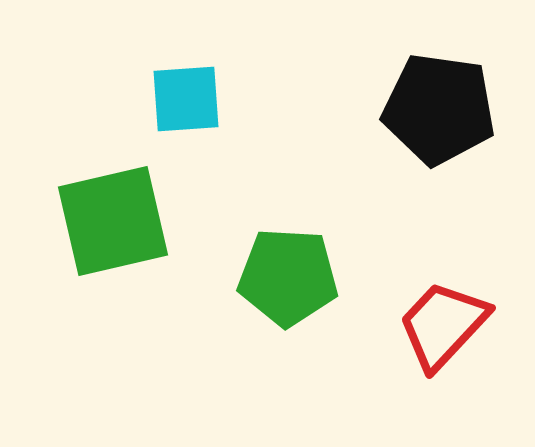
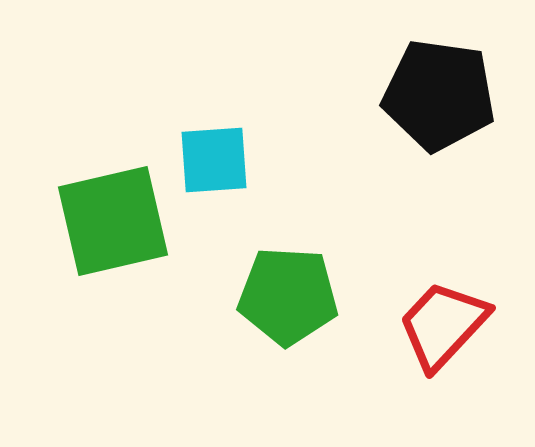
cyan square: moved 28 px right, 61 px down
black pentagon: moved 14 px up
green pentagon: moved 19 px down
